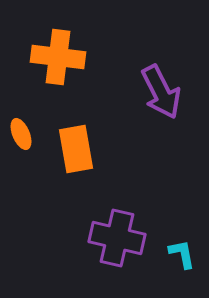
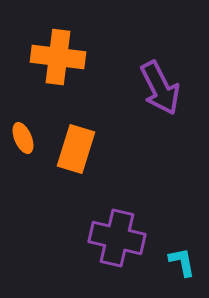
purple arrow: moved 1 px left, 4 px up
orange ellipse: moved 2 px right, 4 px down
orange rectangle: rotated 27 degrees clockwise
cyan L-shape: moved 8 px down
